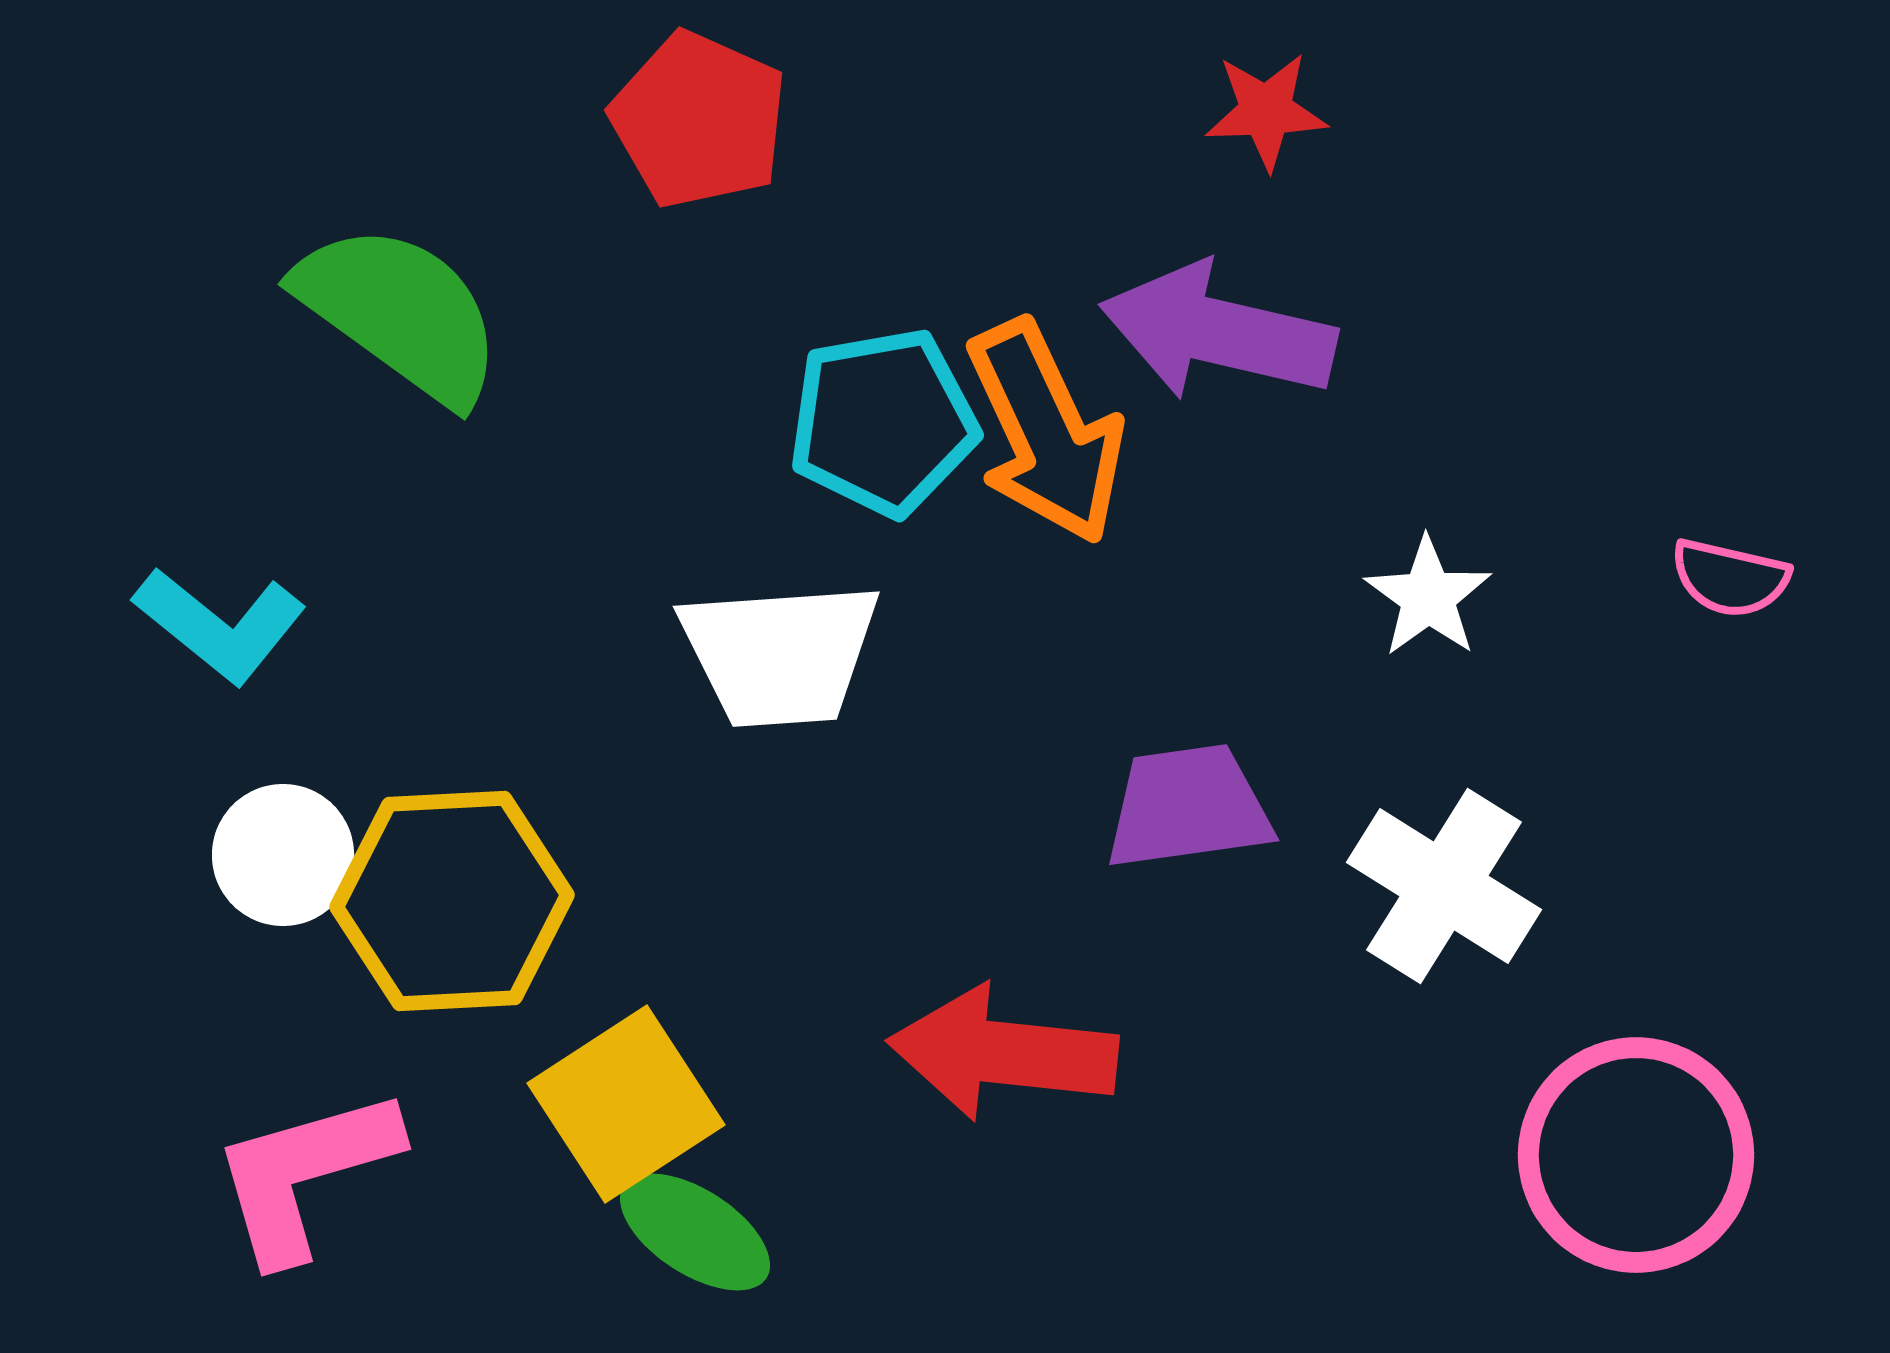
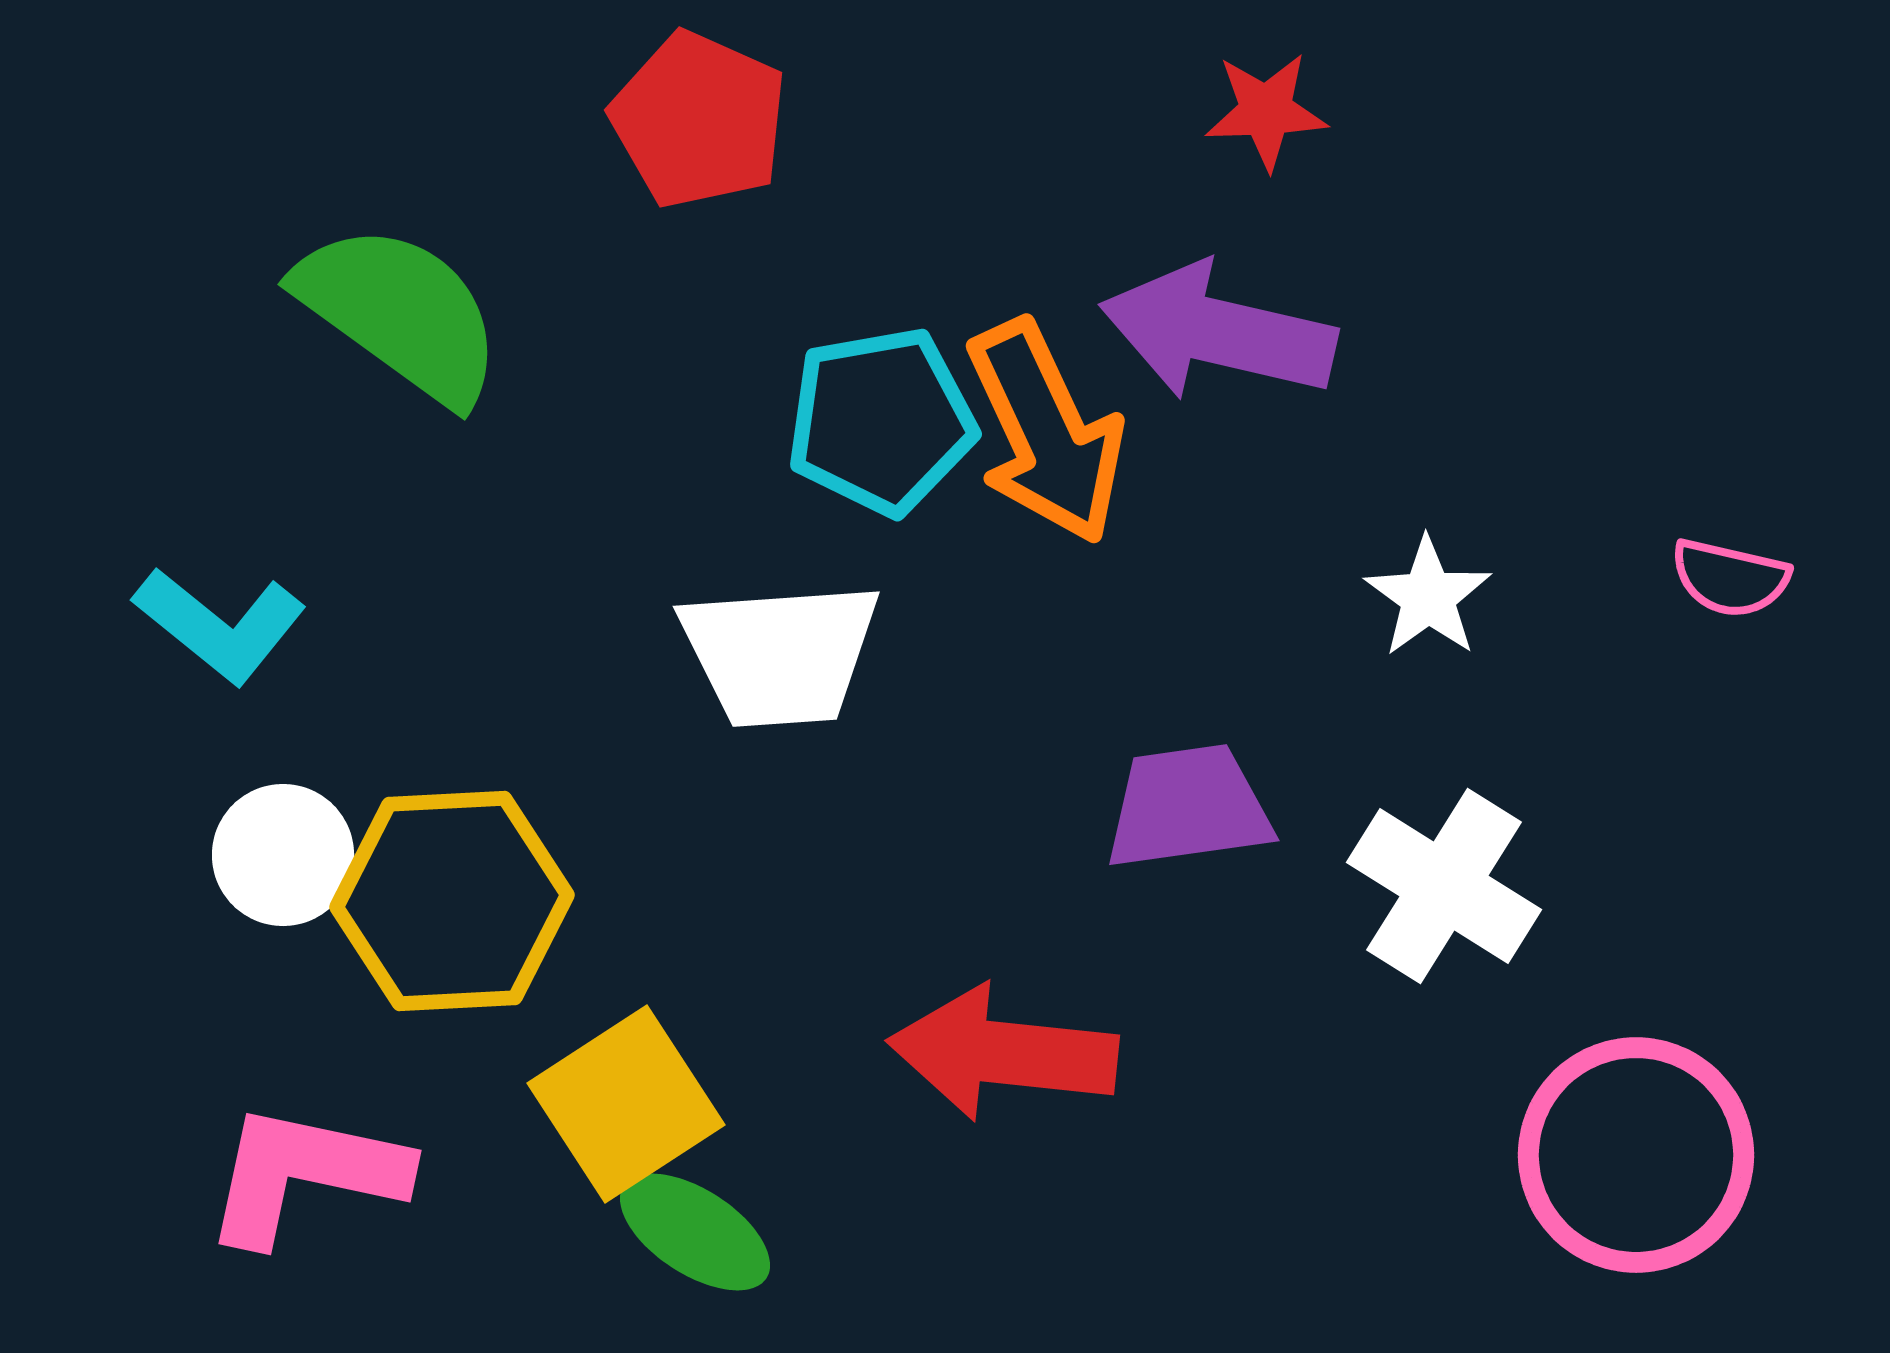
cyan pentagon: moved 2 px left, 1 px up
pink L-shape: rotated 28 degrees clockwise
